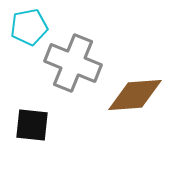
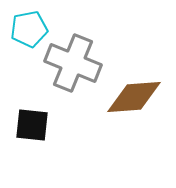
cyan pentagon: moved 2 px down
brown diamond: moved 1 px left, 2 px down
